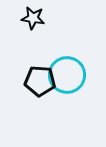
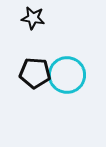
black pentagon: moved 5 px left, 8 px up
